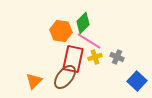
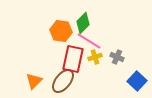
brown ellipse: moved 2 px left, 4 px down
